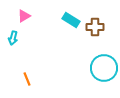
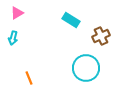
pink triangle: moved 7 px left, 3 px up
brown cross: moved 6 px right, 9 px down; rotated 24 degrees counterclockwise
cyan circle: moved 18 px left
orange line: moved 2 px right, 1 px up
